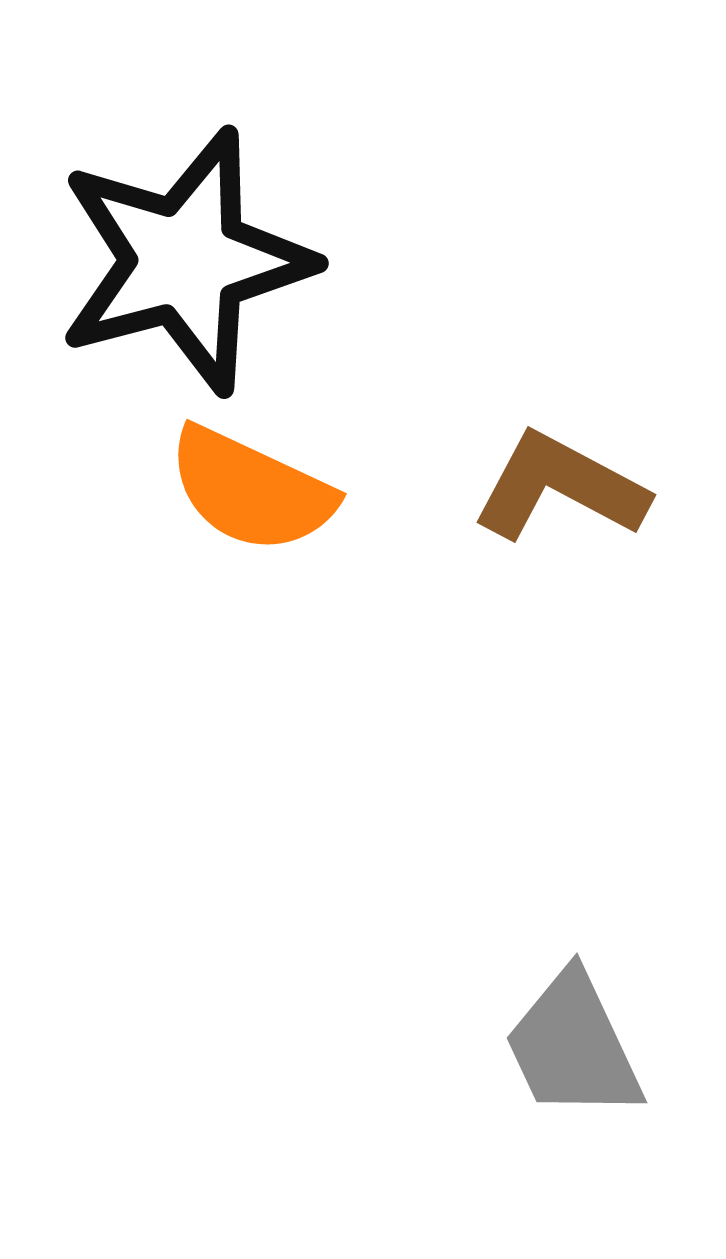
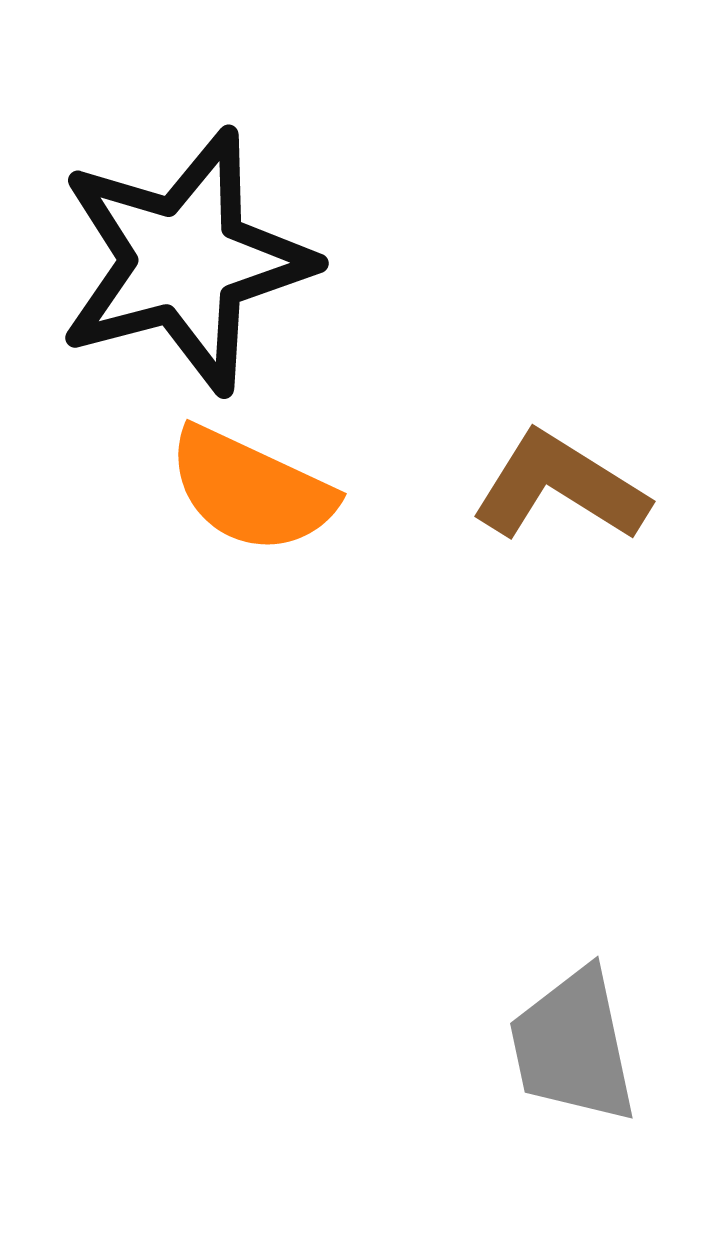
brown L-shape: rotated 4 degrees clockwise
gray trapezoid: rotated 13 degrees clockwise
